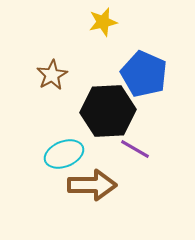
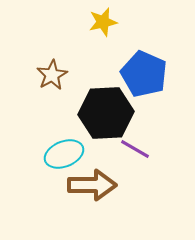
black hexagon: moved 2 px left, 2 px down
